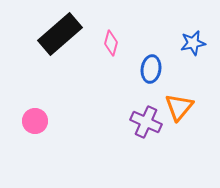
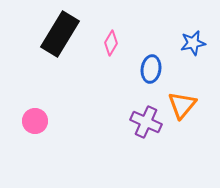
black rectangle: rotated 18 degrees counterclockwise
pink diamond: rotated 15 degrees clockwise
orange triangle: moved 3 px right, 2 px up
